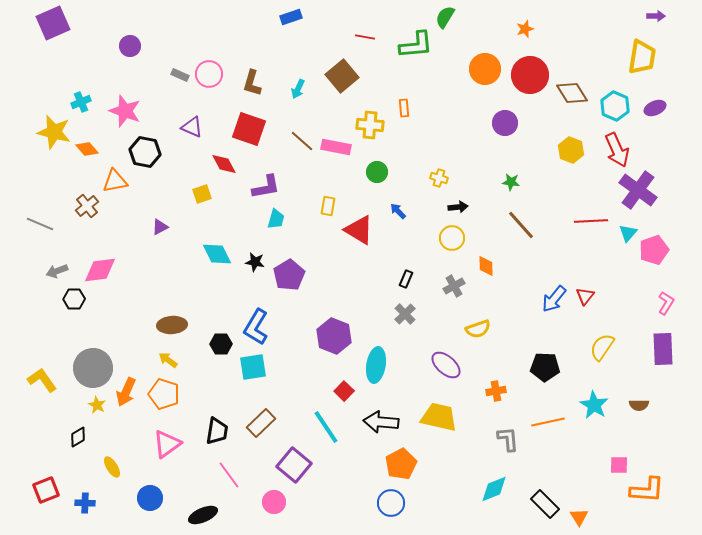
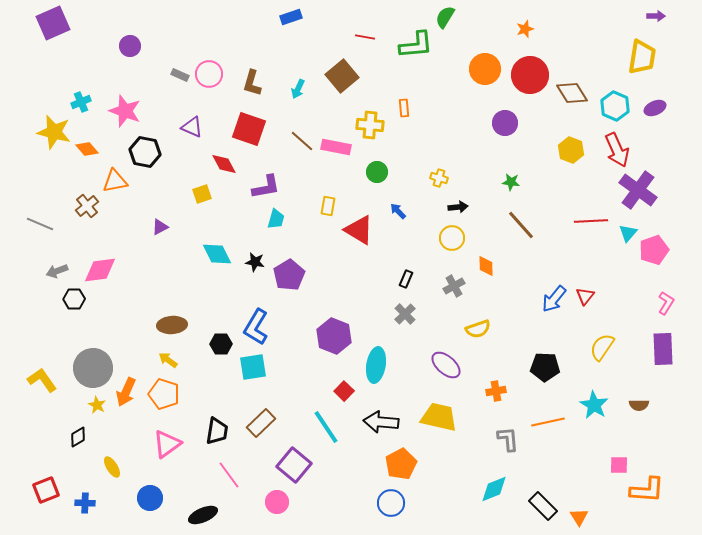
pink circle at (274, 502): moved 3 px right
black rectangle at (545, 504): moved 2 px left, 2 px down
